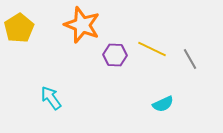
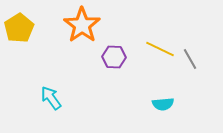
orange star: rotated 15 degrees clockwise
yellow line: moved 8 px right
purple hexagon: moved 1 px left, 2 px down
cyan semicircle: rotated 20 degrees clockwise
